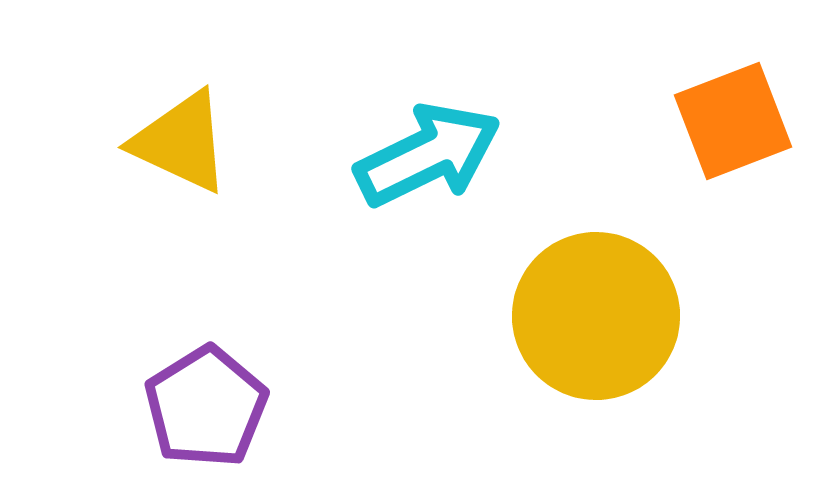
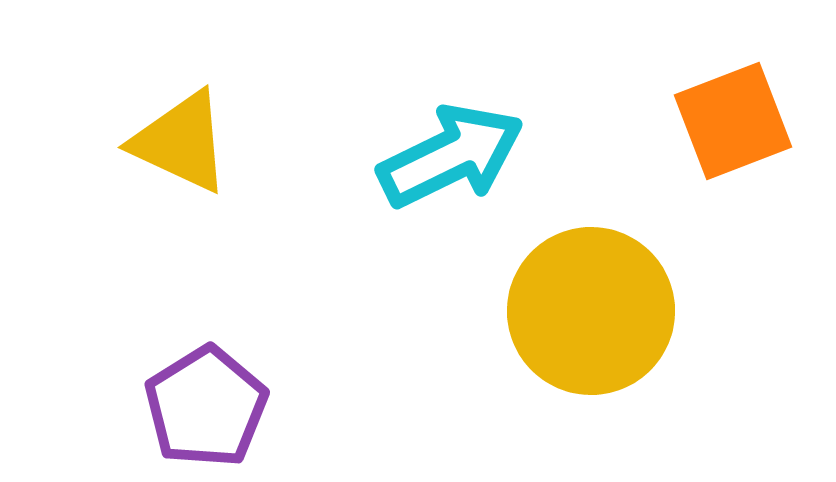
cyan arrow: moved 23 px right, 1 px down
yellow circle: moved 5 px left, 5 px up
